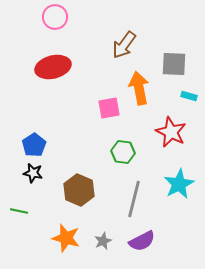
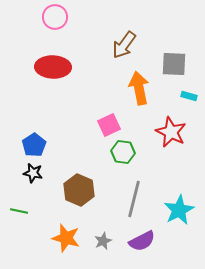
red ellipse: rotated 16 degrees clockwise
pink square: moved 17 px down; rotated 15 degrees counterclockwise
cyan star: moved 26 px down
